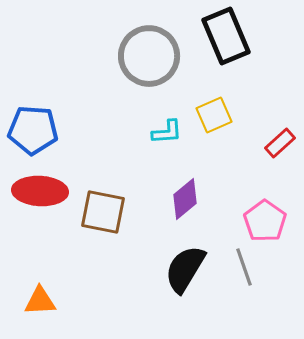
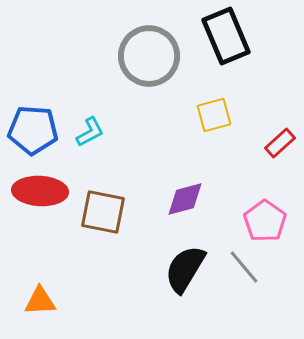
yellow square: rotated 9 degrees clockwise
cyan L-shape: moved 77 px left; rotated 24 degrees counterclockwise
purple diamond: rotated 24 degrees clockwise
gray line: rotated 21 degrees counterclockwise
